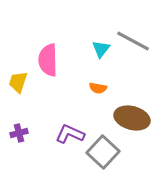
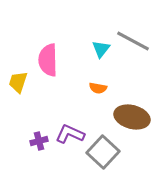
brown ellipse: moved 1 px up
purple cross: moved 20 px right, 8 px down
